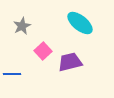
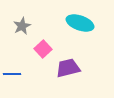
cyan ellipse: rotated 20 degrees counterclockwise
pink square: moved 2 px up
purple trapezoid: moved 2 px left, 6 px down
